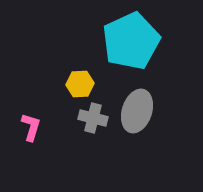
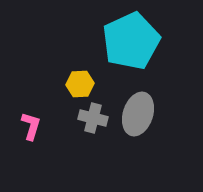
gray ellipse: moved 1 px right, 3 px down
pink L-shape: moved 1 px up
